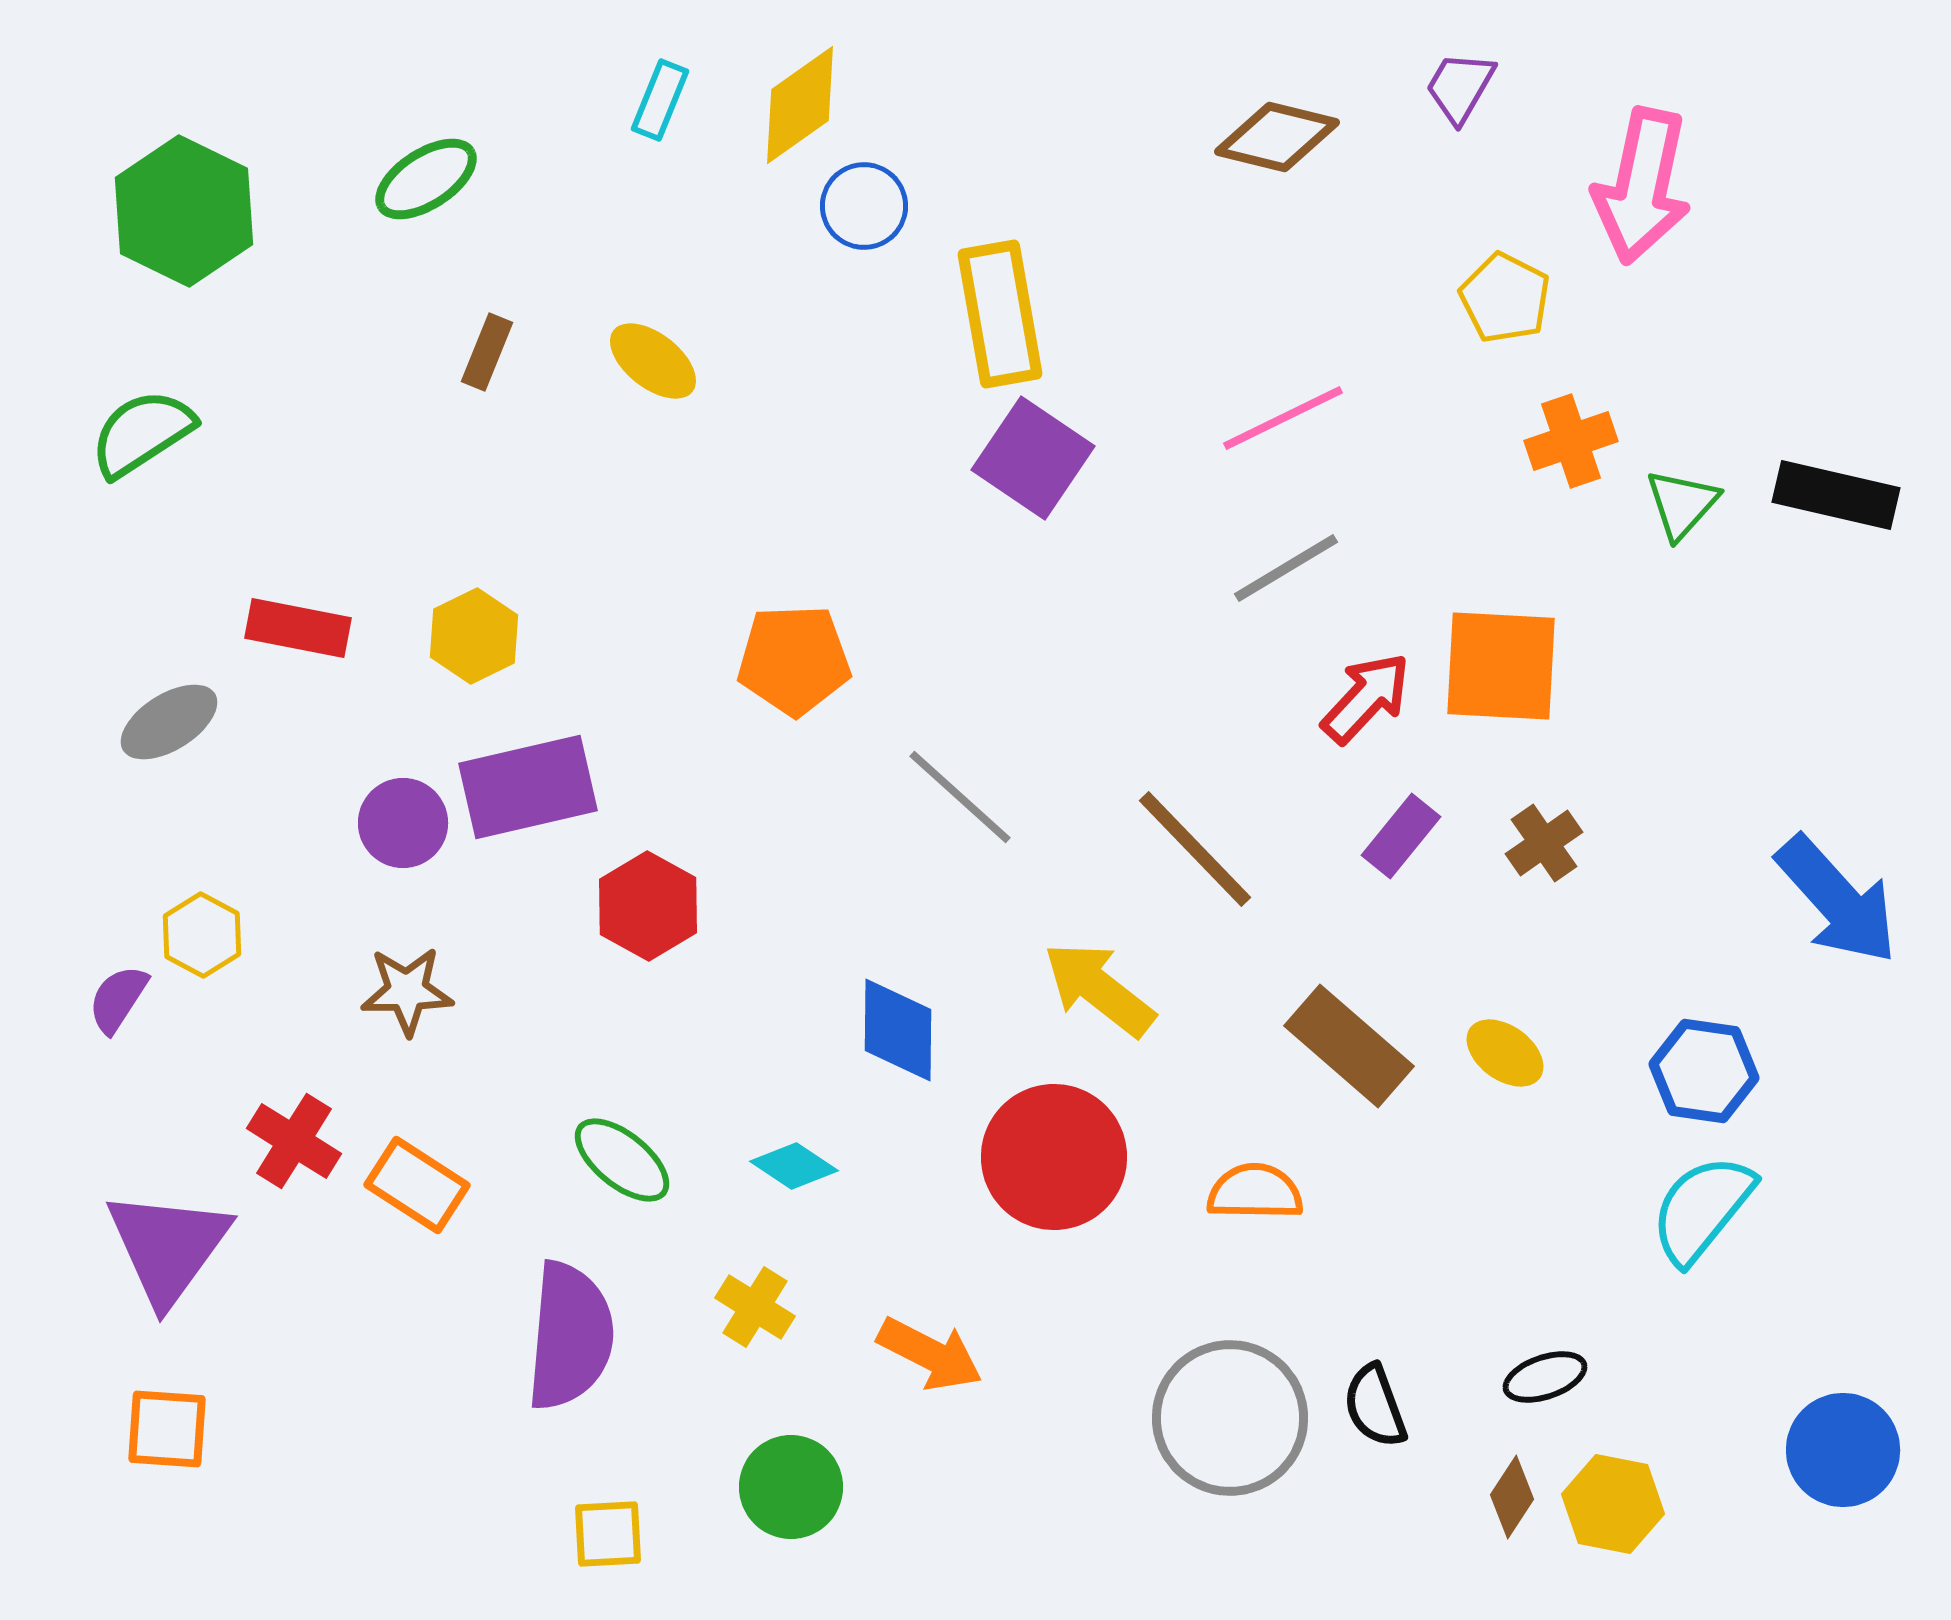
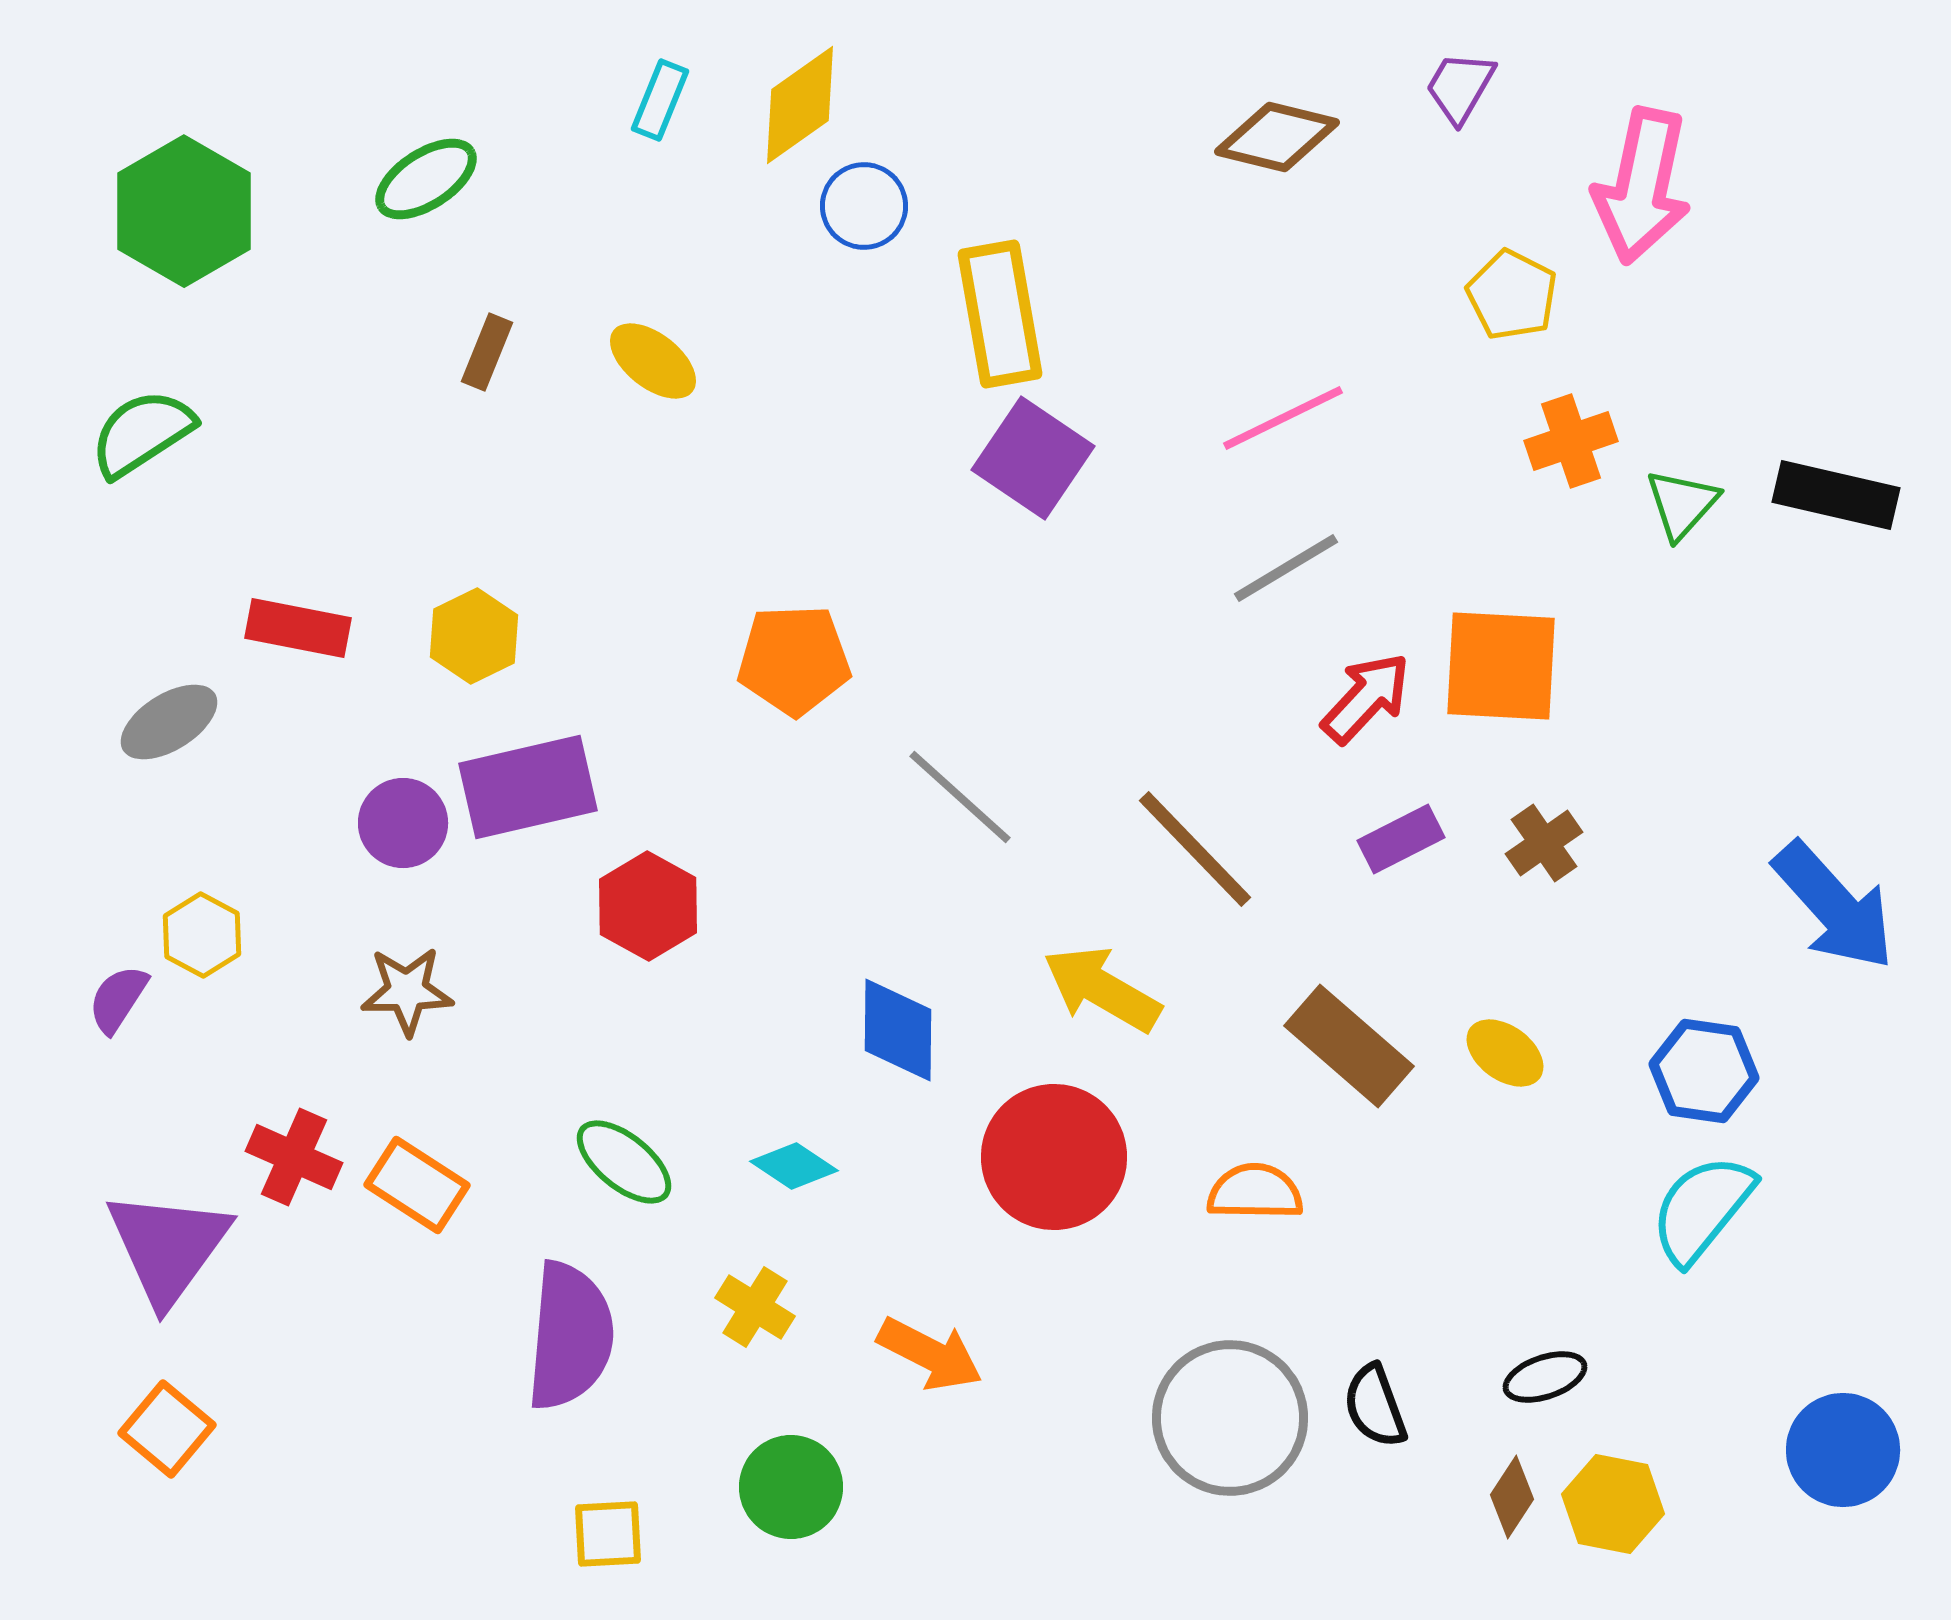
green hexagon at (184, 211): rotated 4 degrees clockwise
yellow pentagon at (1505, 298): moved 7 px right, 3 px up
purple rectangle at (1401, 836): moved 3 px down; rotated 24 degrees clockwise
blue arrow at (1837, 900): moved 3 px left, 6 px down
yellow arrow at (1099, 989): moved 3 px right; rotated 8 degrees counterclockwise
red cross at (294, 1141): moved 16 px down; rotated 8 degrees counterclockwise
green ellipse at (622, 1160): moved 2 px right, 2 px down
orange square at (167, 1429): rotated 36 degrees clockwise
